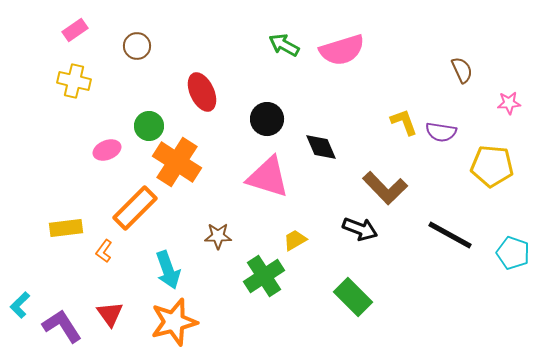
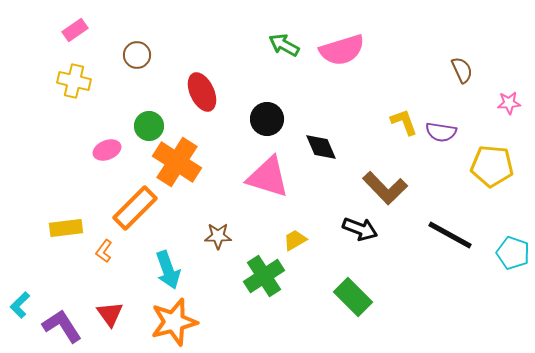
brown circle: moved 9 px down
